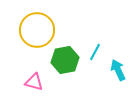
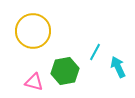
yellow circle: moved 4 px left, 1 px down
green hexagon: moved 11 px down
cyan arrow: moved 3 px up
